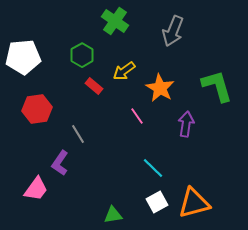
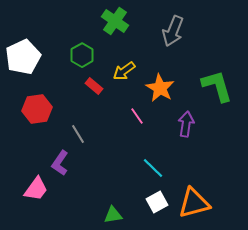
white pentagon: rotated 20 degrees counterclockwise
